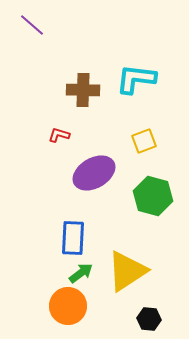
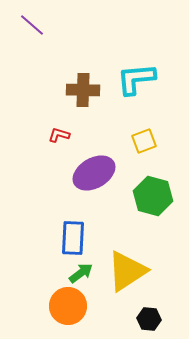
cyan L-shape: rotated 12 degrees counterclockwise
